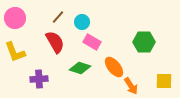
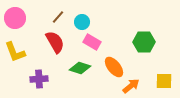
orange arrow: rotated 96 degrees counterclockwise
